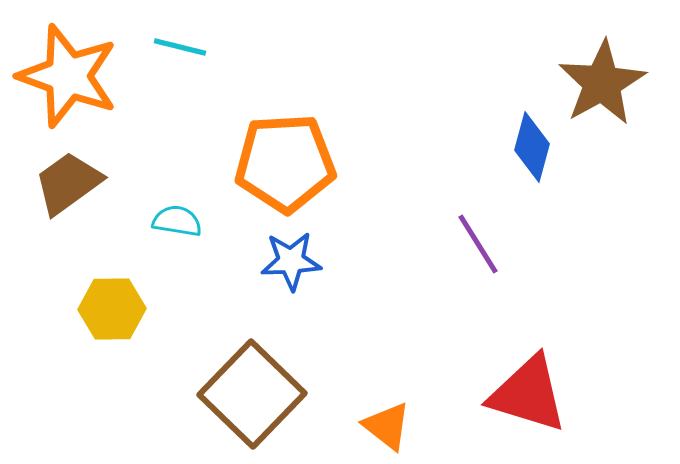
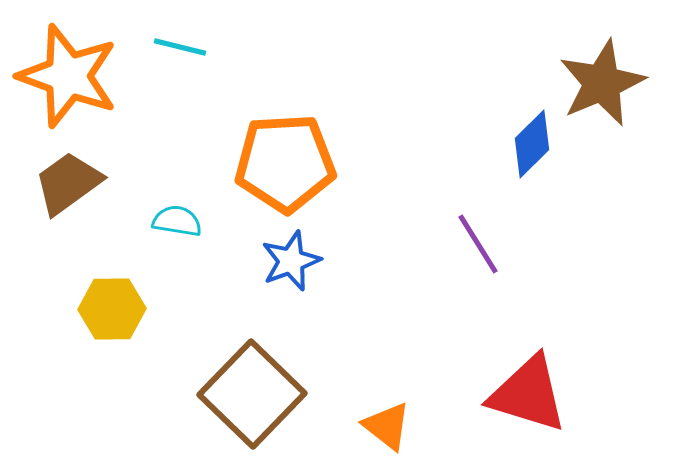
brown star: rotated 6 degrees clockwise
blue diamond: moved 3 px up; rotated 30 degrees clockwise
blue star: rotated 18 degrees counterclockwise
